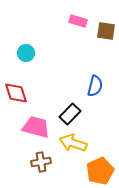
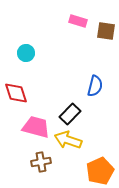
yellow arrow: moved 5 px left, 3 px up
